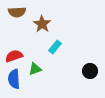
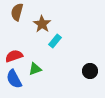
brown semicircle: rotated 108 degrees clockwise
cyan rectangle: moved 6 px up
blue semicircle: rotated 24 degrees counterclockwise
